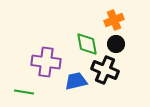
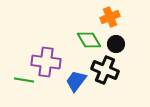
orange cross: moved 4 px left, 3 px up
green diamond: moved 2 px right, 4 px up; rotated 20 degrees counterclockwise
blue trapezoid: rotated 40 degrees counterclockwise
green line: moved 12 px up
